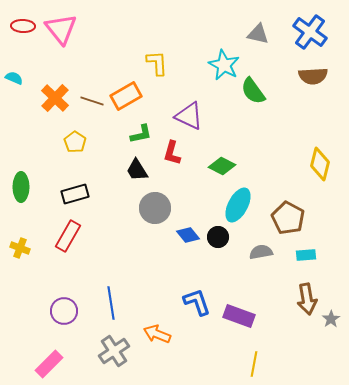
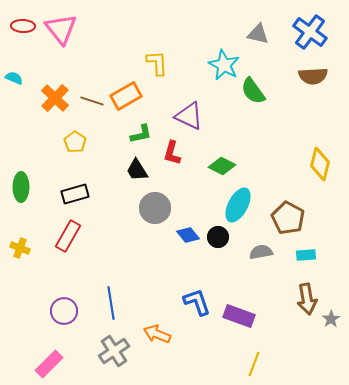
yellow line: rotated 10 degrees clockwise
